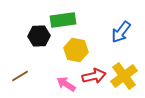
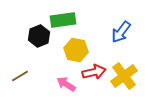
black hexagon: rotated 20 degrees counterclockwise
red arrow: moved 4 px up
